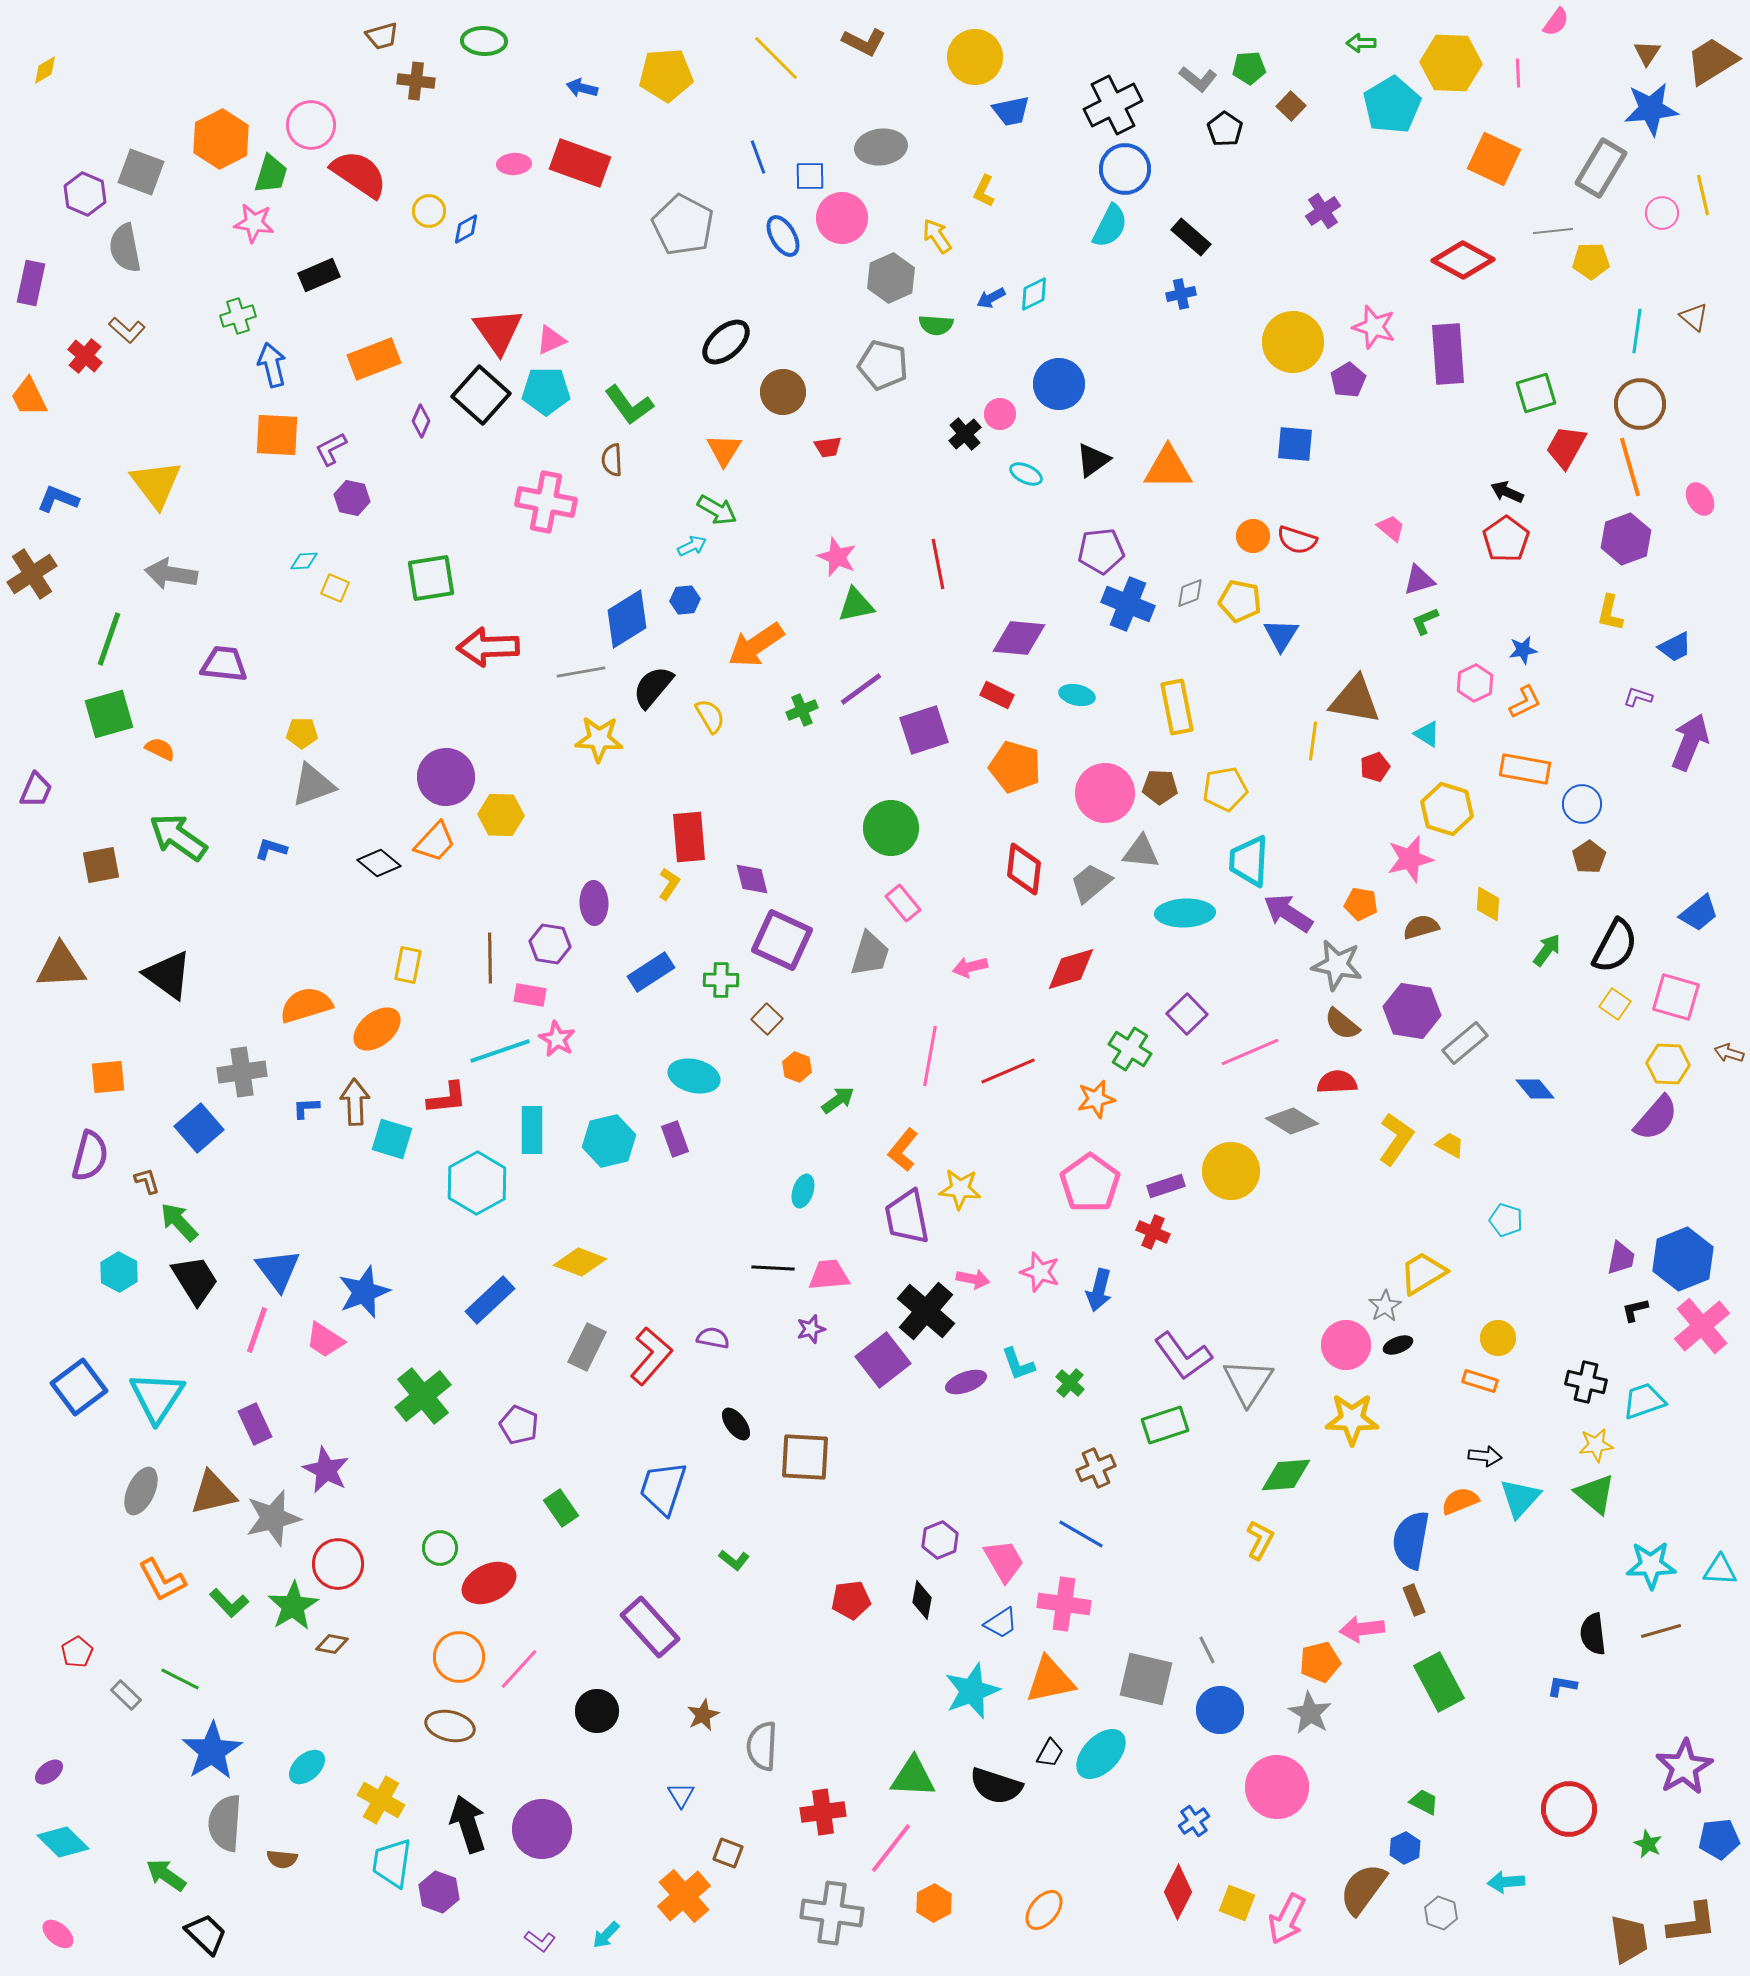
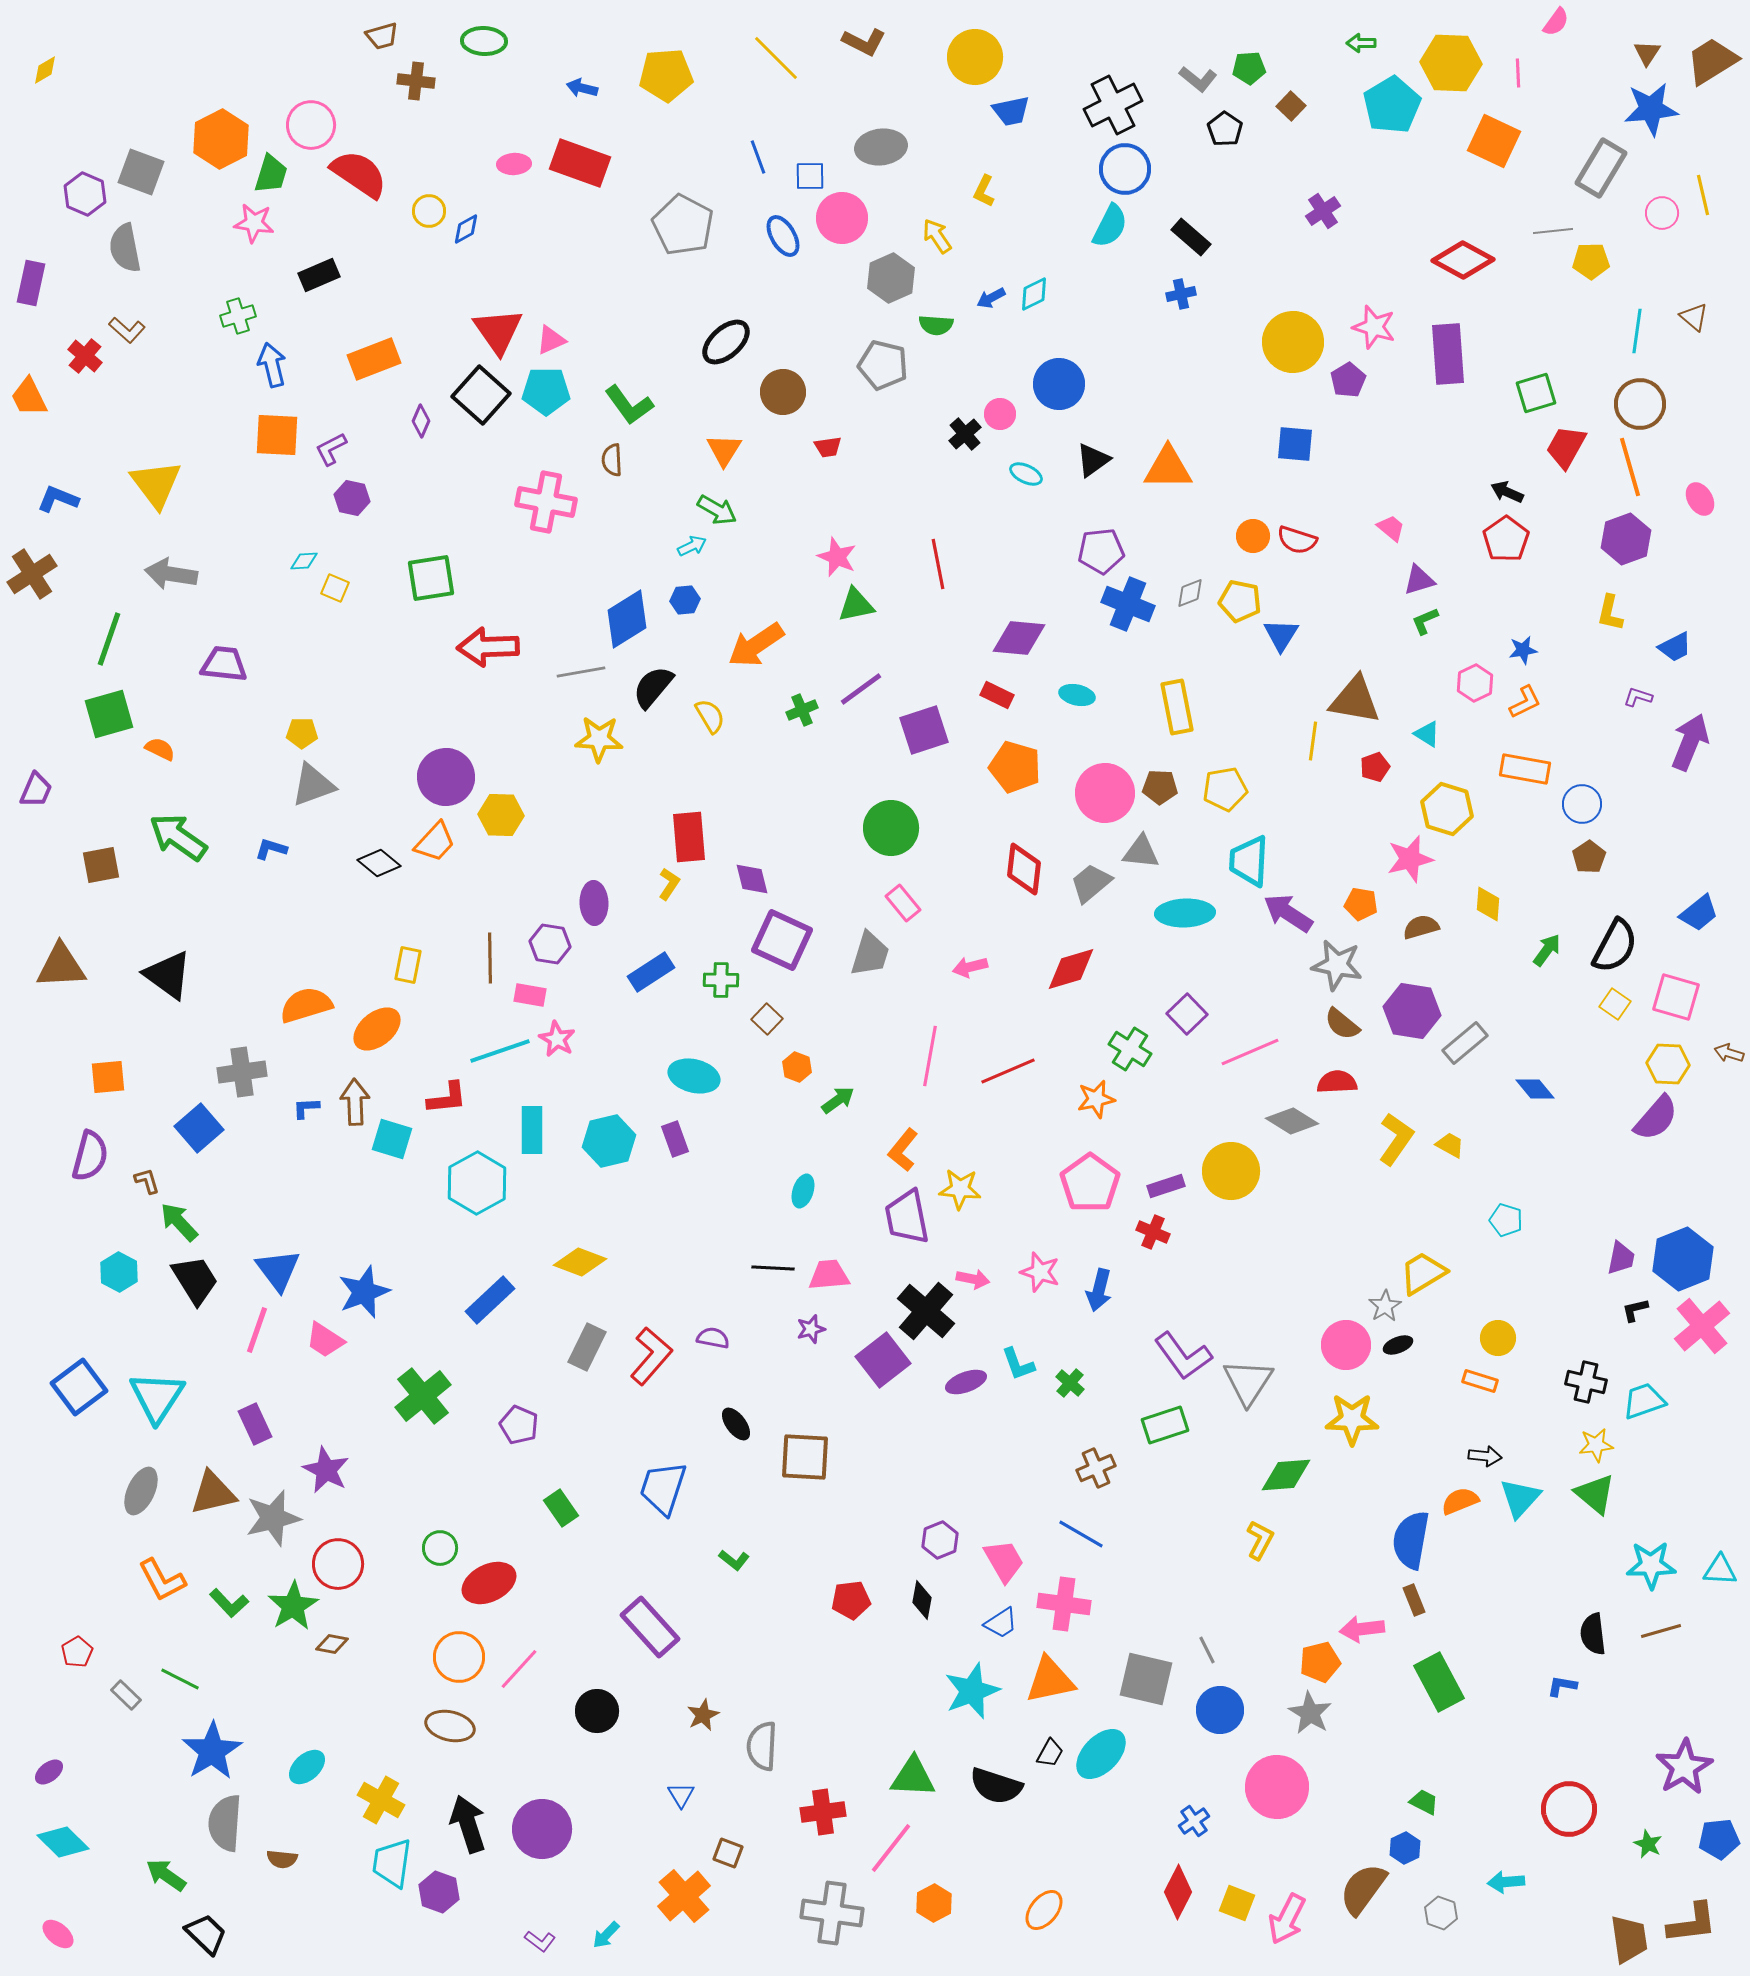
orange square at (1494, 159): moved 18 px up
